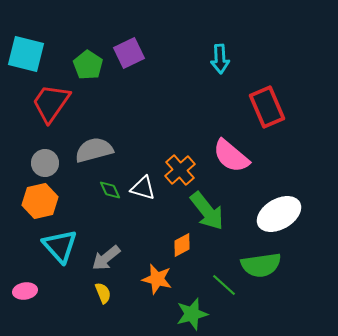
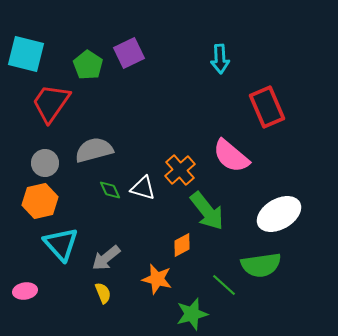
cyan triangle: moved 1 px right, 2 px up
